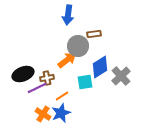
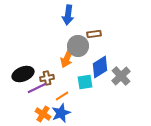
orange arrow: moved 2 px up; rotated 150 degrees clockwise
